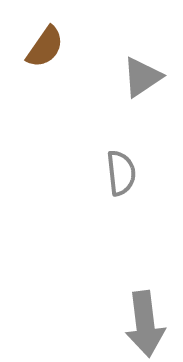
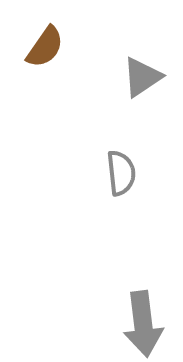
gray arrow: moved 2 px left
